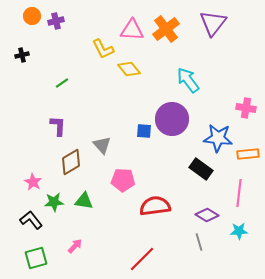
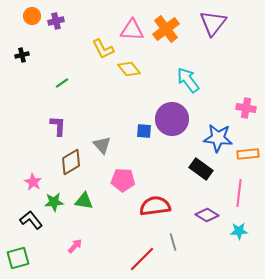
gray line: moved 26 px left
green square: moved 18 px left
